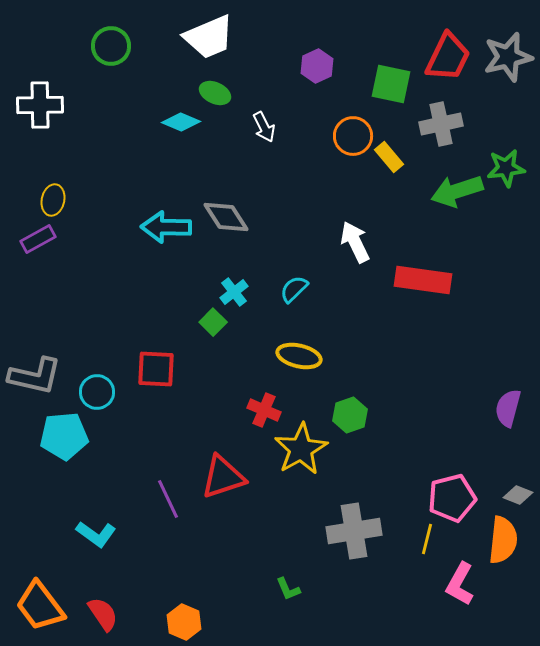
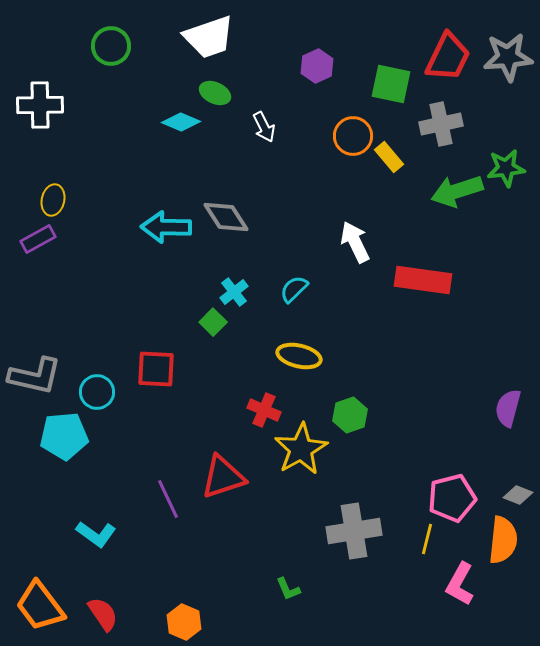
white trapezoid at (209, 37): rotated 4 degrees clockwise
gray star at (508, 57): rotated 9 degrees clockwise
